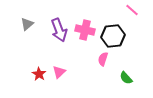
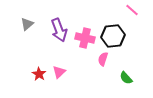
pink cross: moved 8 px down
